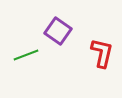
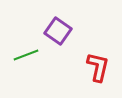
red L-shape: moved 4 px left, 14 px down
